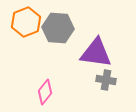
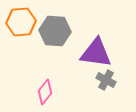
orange hexagon: moved 5 px left; rotated 16 degrees clockwise
gray hexagon: moved 3 px left, 3 px down
gray cross: rotated 18 degrees clockwise
